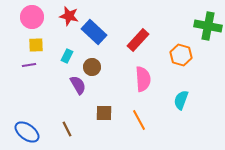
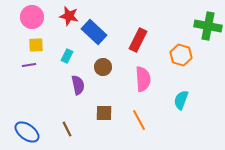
red rectangle: rotated 15 degrees counterclockwise
brown circle: moved 11 px right
purple semicircle: rotated 18 degrees clockwise
